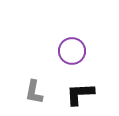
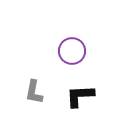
black L-shape: moved 2 px down
